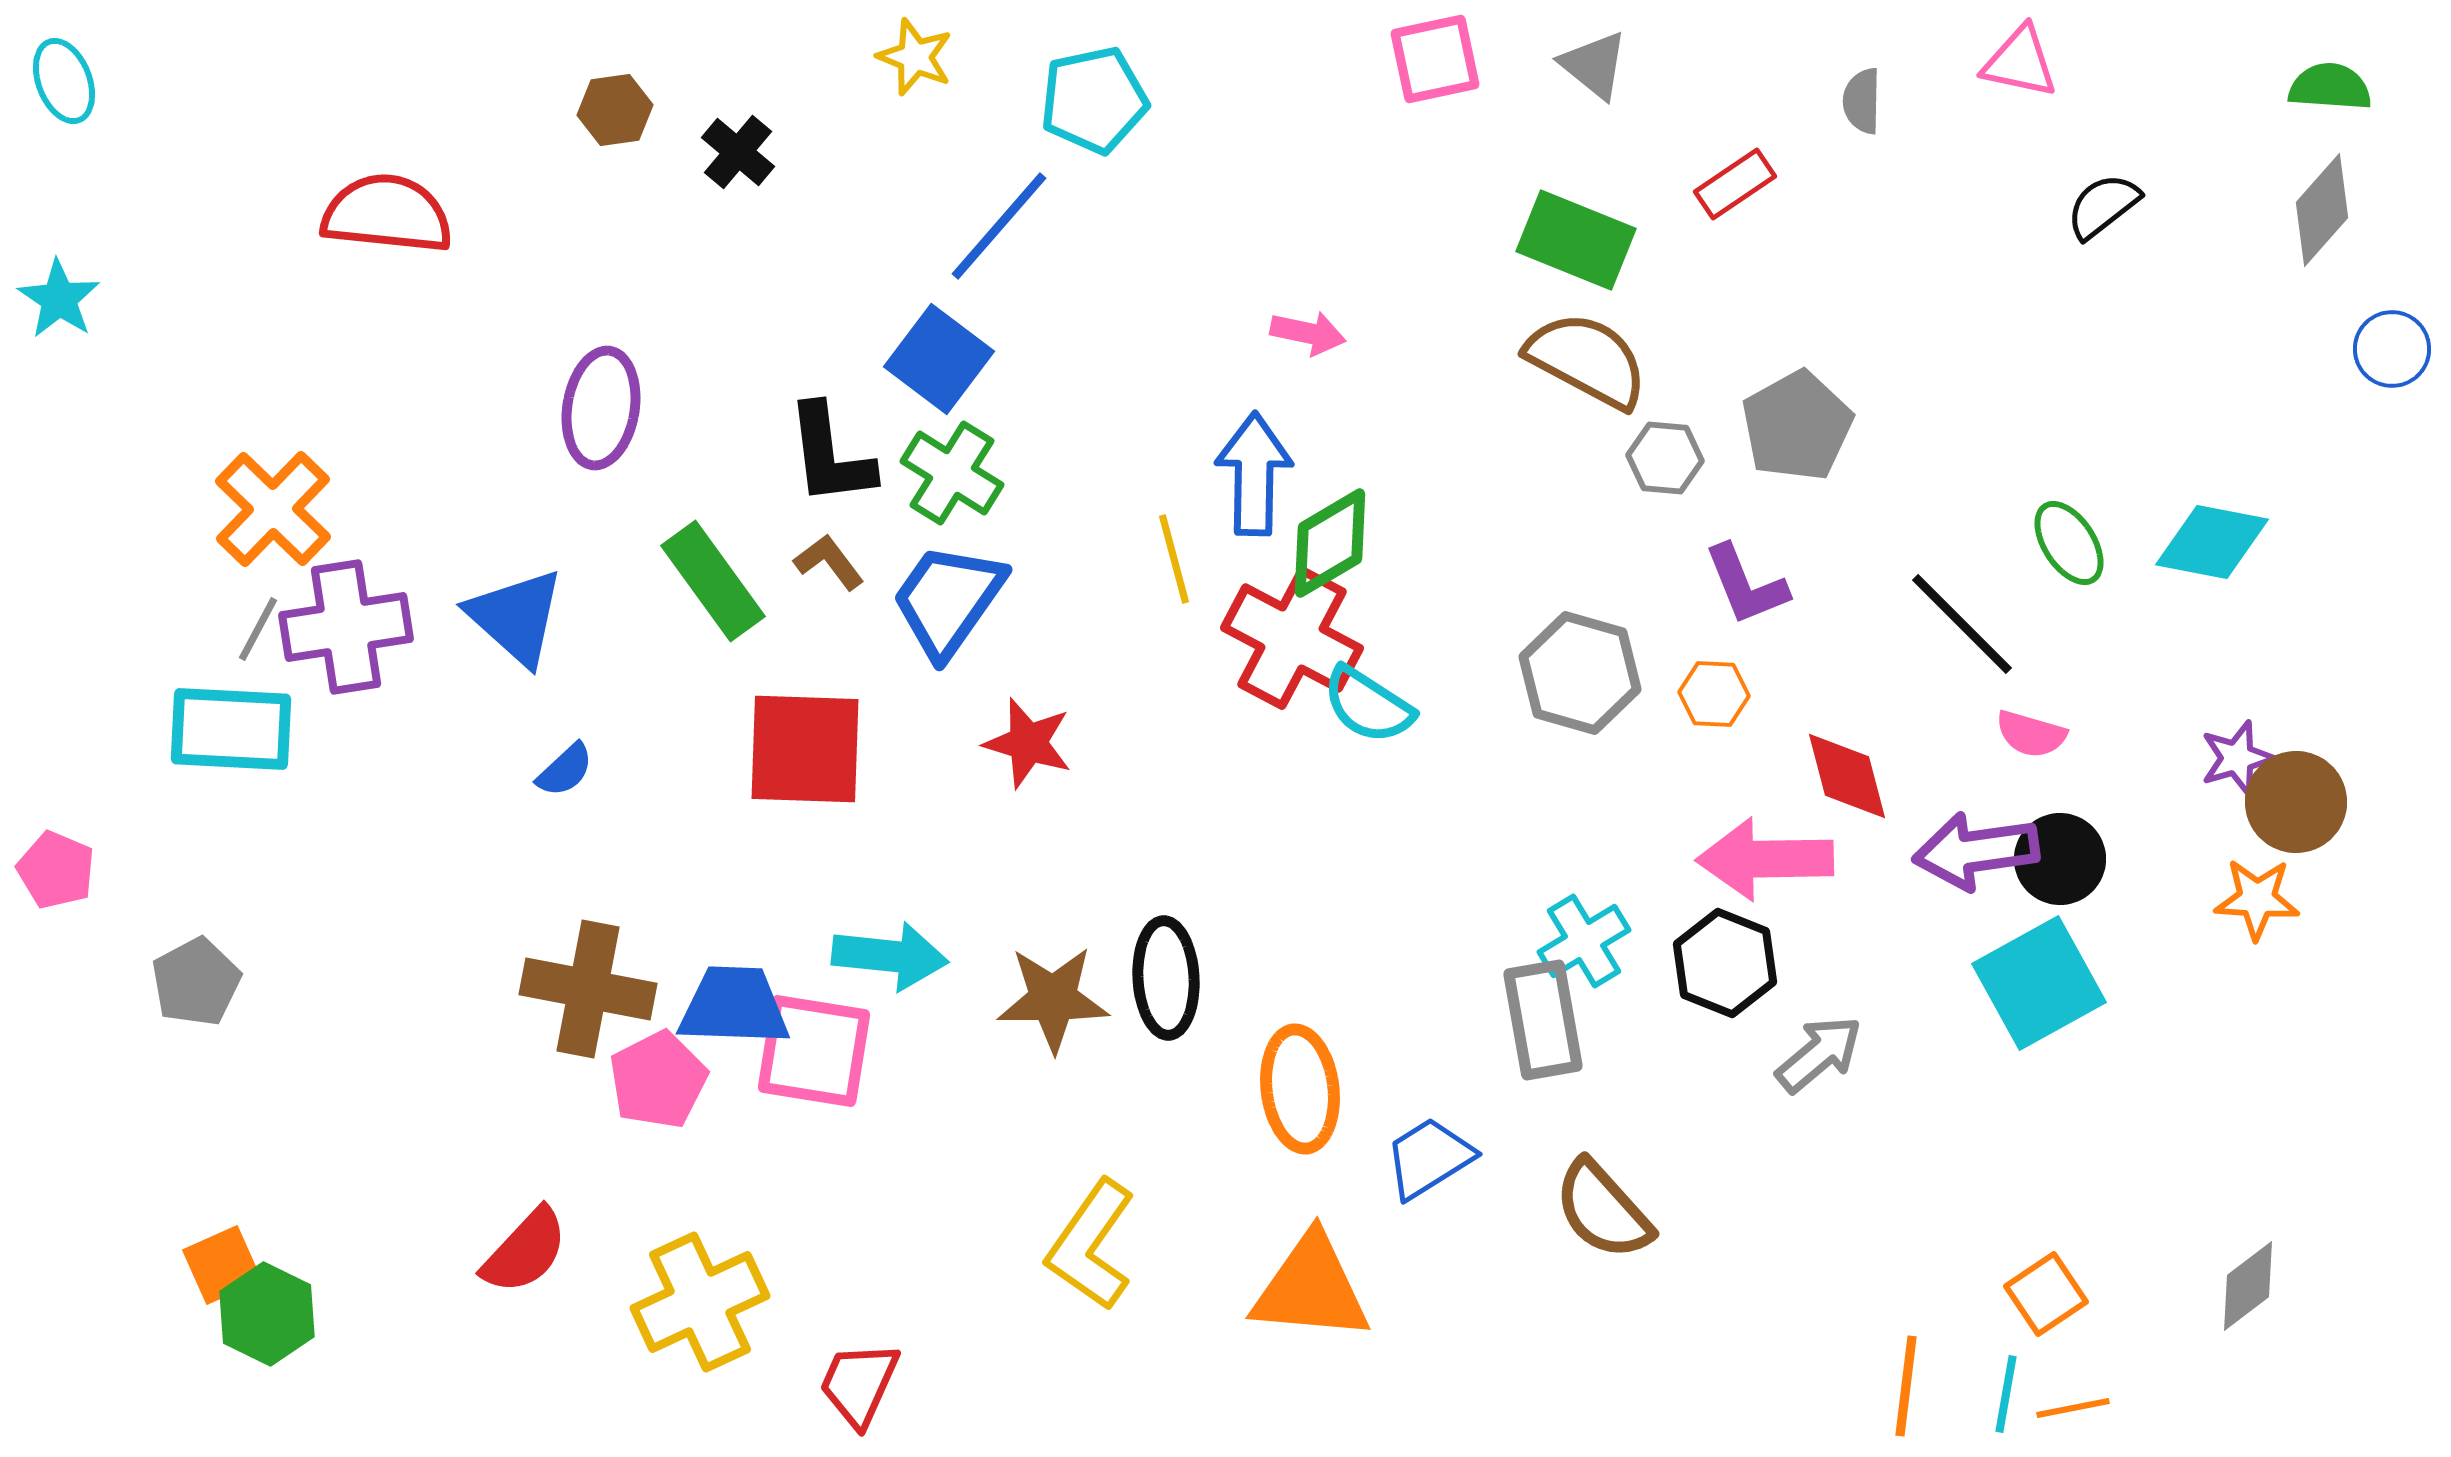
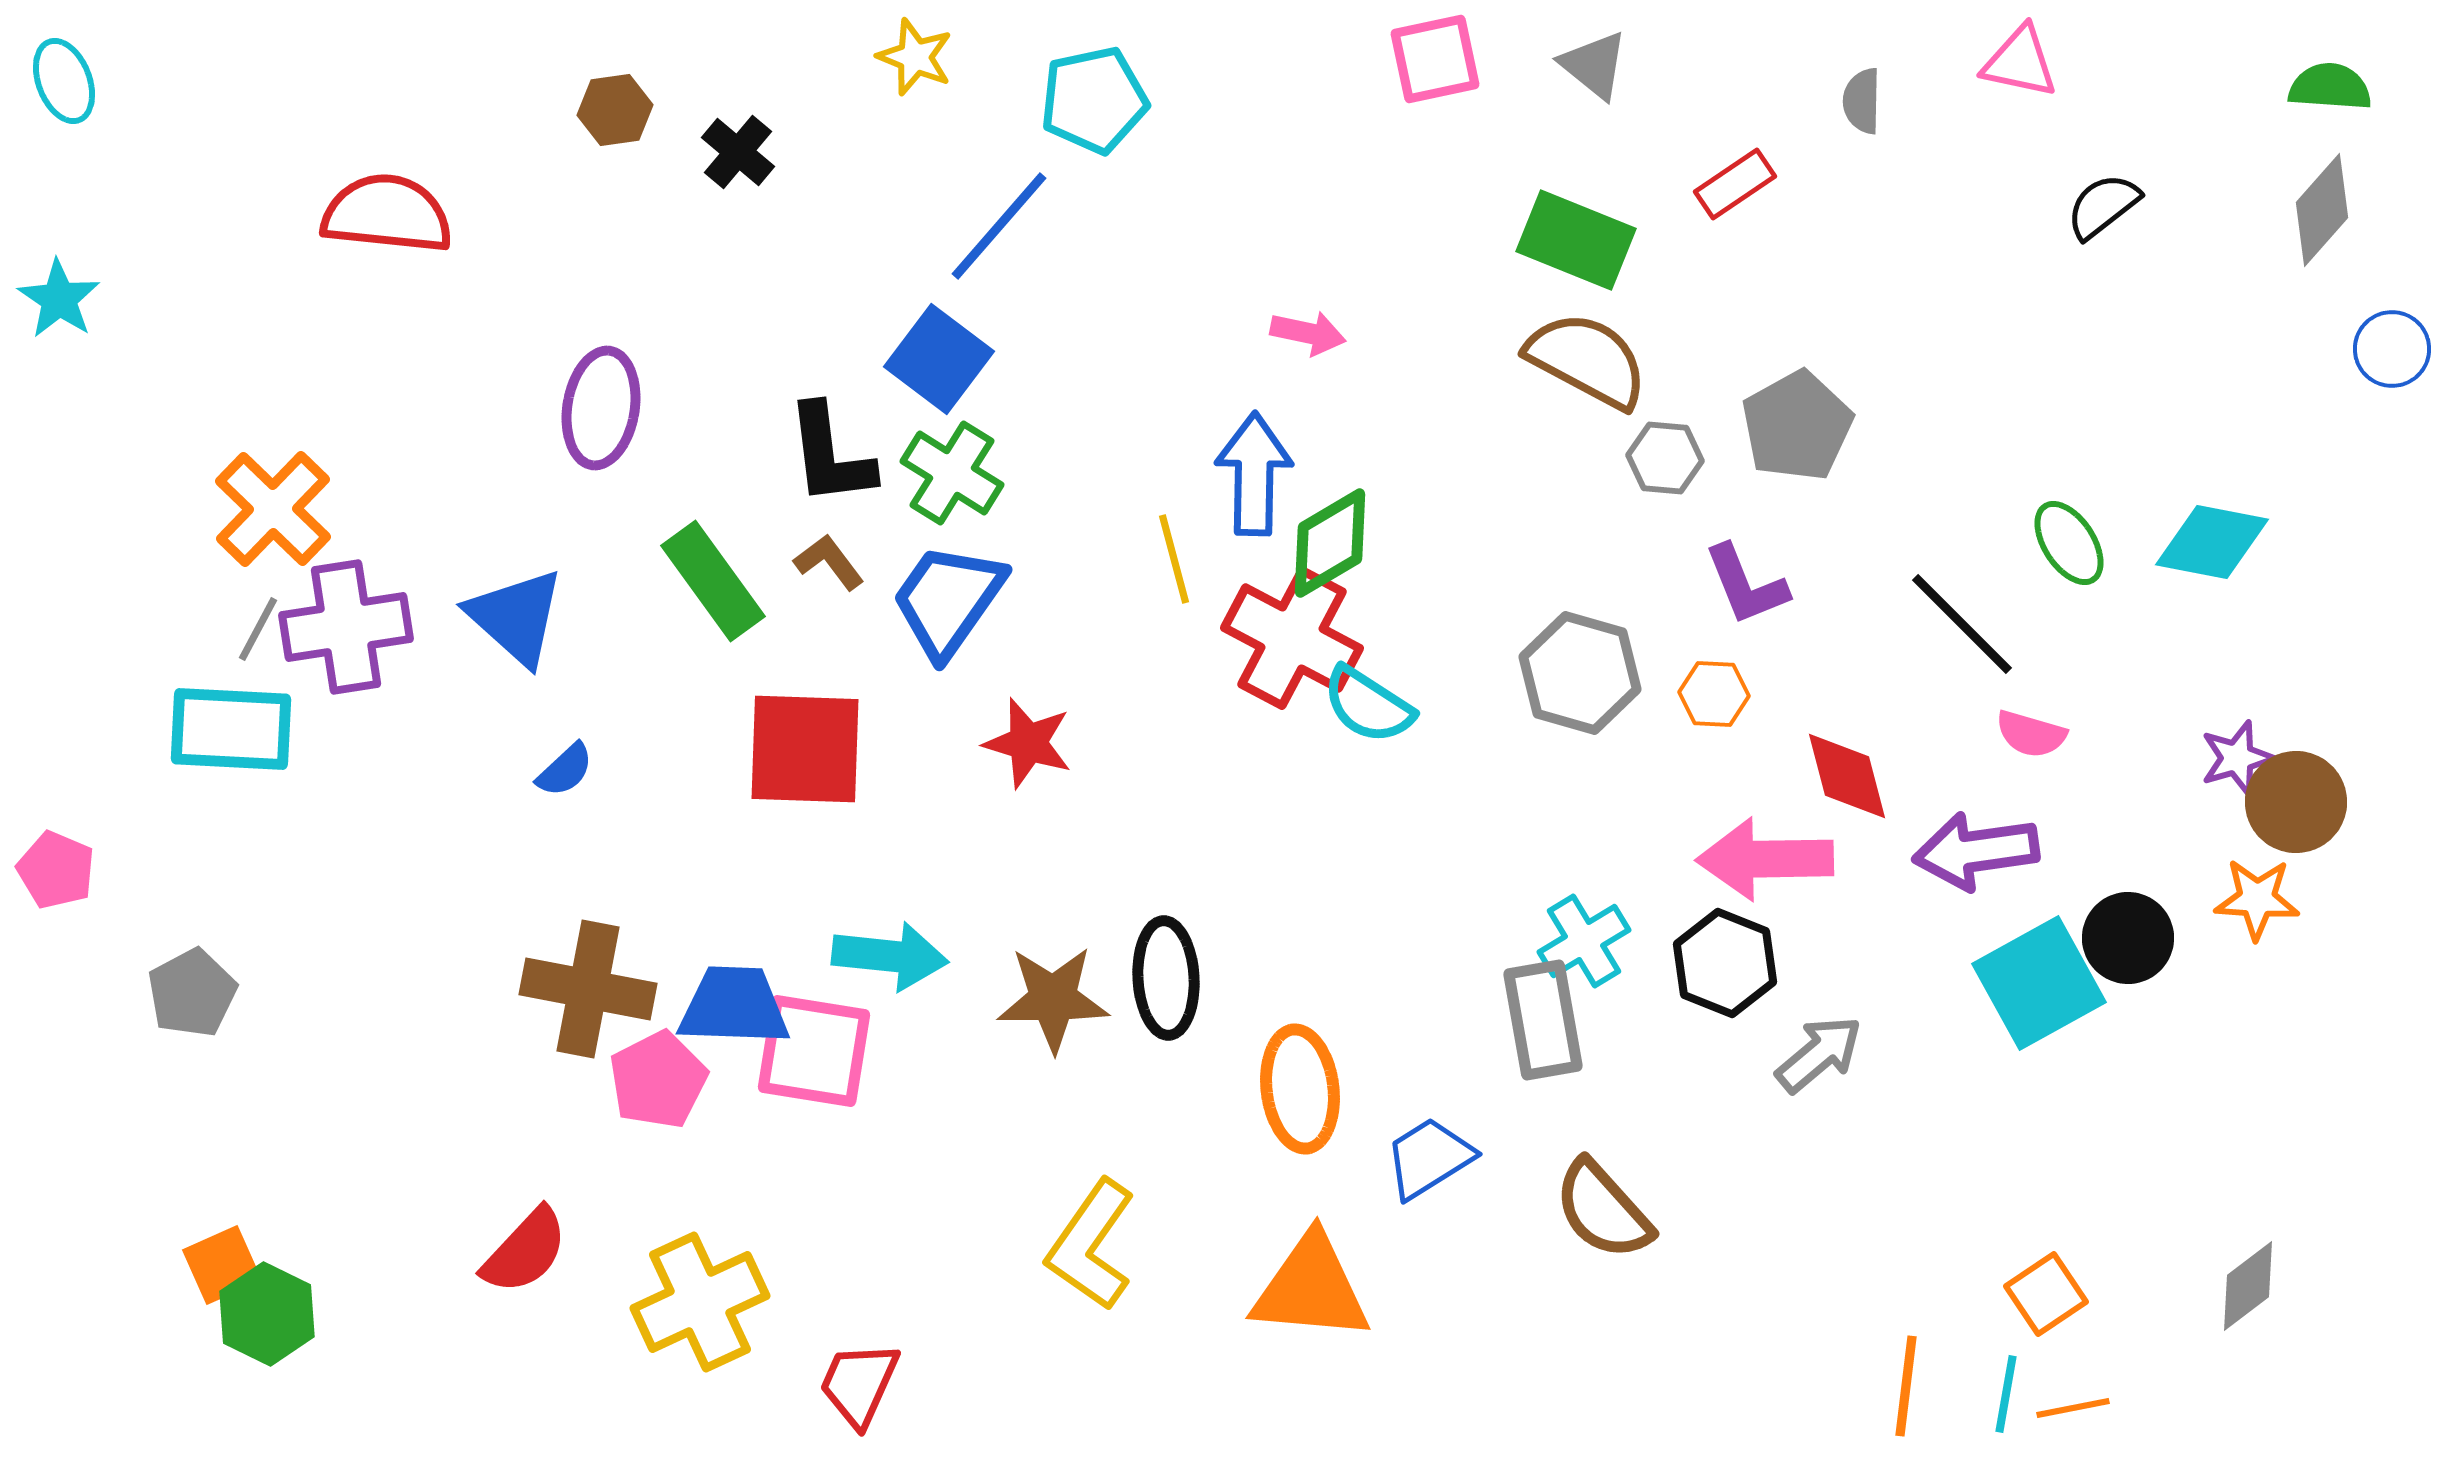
black circle at (2060, 859): moved 68 px right, 79 px down
gray pentagon at (196, 982): moved 4 px left, 11 px down
